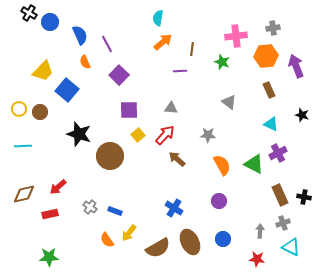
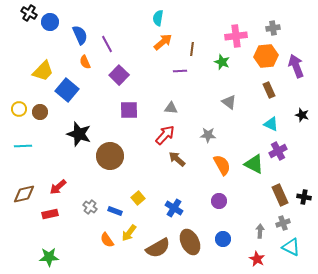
yellow square at (138, 135): moved 63 px down
purple cross at (278, 153): moved 2 px up
red star at (257, 259): rotated 21 degrees clockwise
